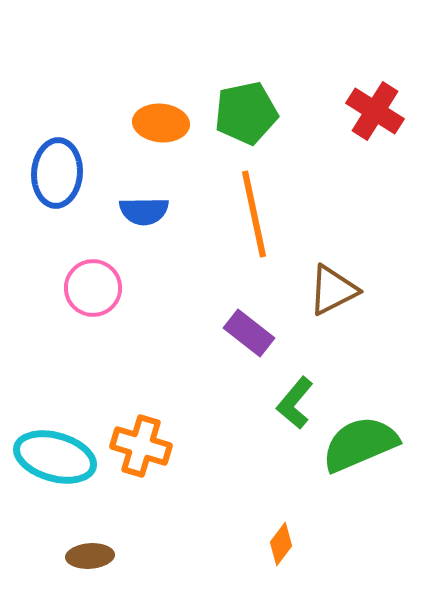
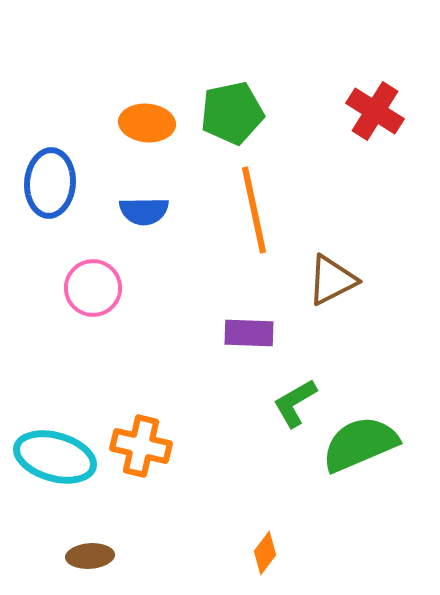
green pentagon: moved 14 px left
orange ellipse: moved 14 px left
blue ellipse: moved 7 px left, 10 px down
orange line: moved 4 px up
brown triangle: moved 1 px left, 10 px up
purple rectangle: rotated 36 degrees counterclockwise
green L-shape: rotated 20 degrees clockwise
orange cross: rotated 4 degrees counterclockwise
orange diamond: moved 16 px left, 9 px down
